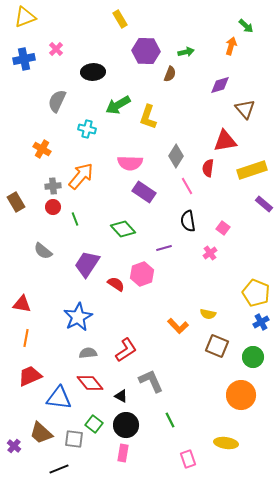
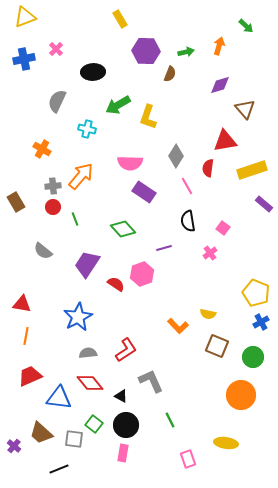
orange arrow at (231, 46): moved 12 px left
orange line at (26, 338): moved 2 px up
